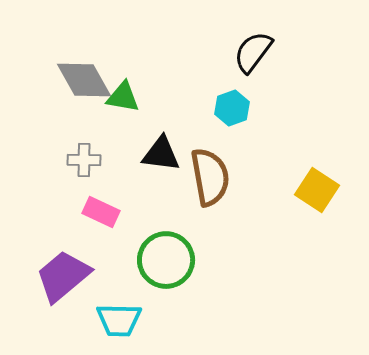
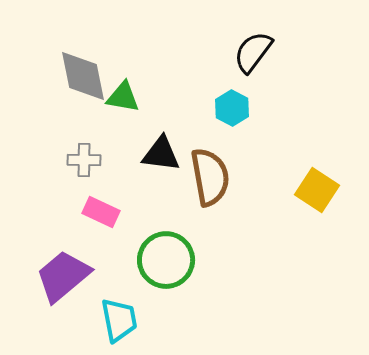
gray diamond: moved 1 px left, 4 px up; rotated 18 degrees clockwise
cyan hexagon: rotated 12 degrees counterclockwise
cyan trapezoid: rotated 102 degrees counterclockwise
